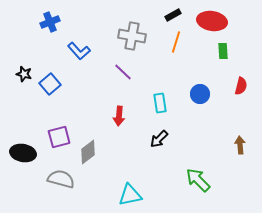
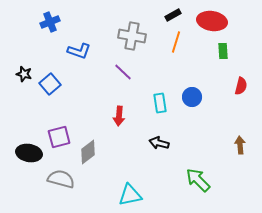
blue L-shape: rotated 30 degrees counterclockwise
blue circle: moved 8 px left, 3 px down
black arrow: moved 4 px down; rotated 60 degrees clockwise
black ellipse: moved 6 px right
